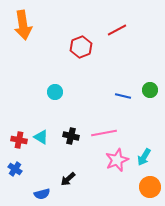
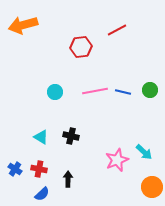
orange arrow: rotated 84 degrees clockwise
red hexagon: rotated 15 degrees clockwise
blue line: moved 4 px up
pink line: moved 9 px left, 42 px up
red cross: moved 20 px right, 29 px down
cyan arrow: moved 5 px up; rotated 78 degrees counterclockwise
black arrow: rotated 133 degrees clockwise
orange circle: moved 2 px right
blue semicircle: rotated 28 degrees counterclockwise
